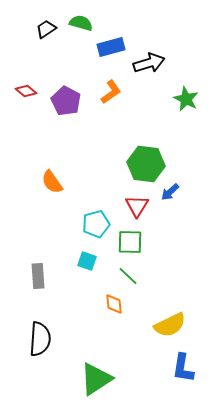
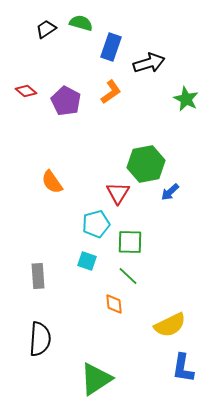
blue rectangle: rotated 56 degrees counterclockwise
green hexagon: rotated 18 degrees counterclockwise
red triangle: moved 19 px left, 13 px up
